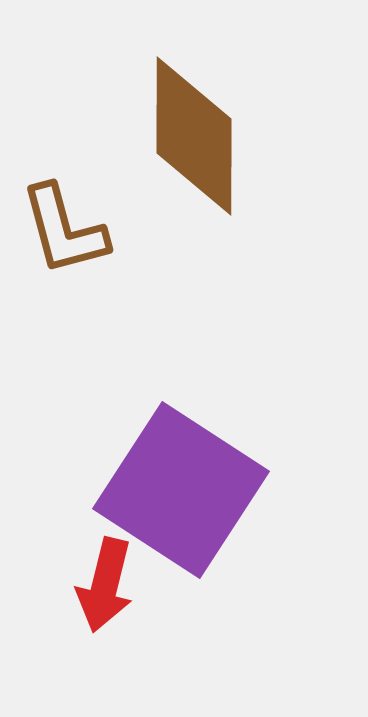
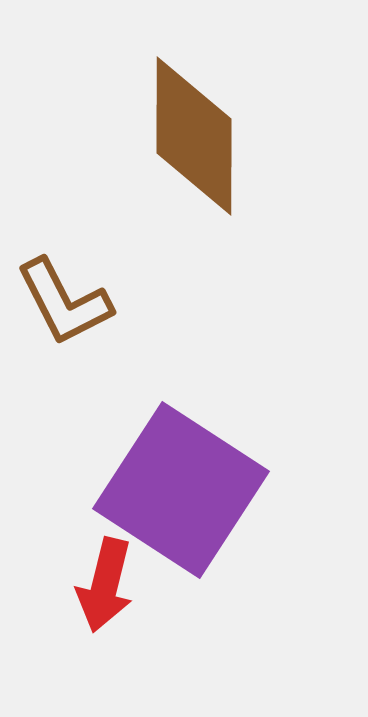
brown L-shape: moved 72 px down; rotated 12 degrees counterclockwise
